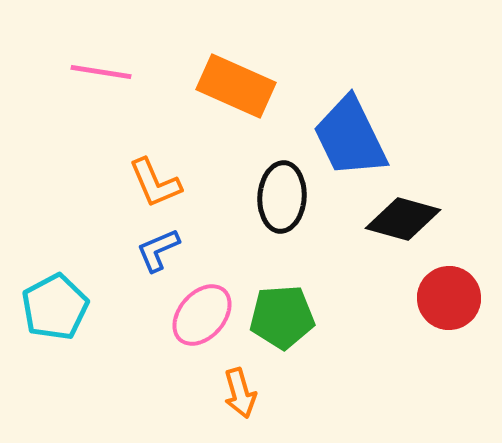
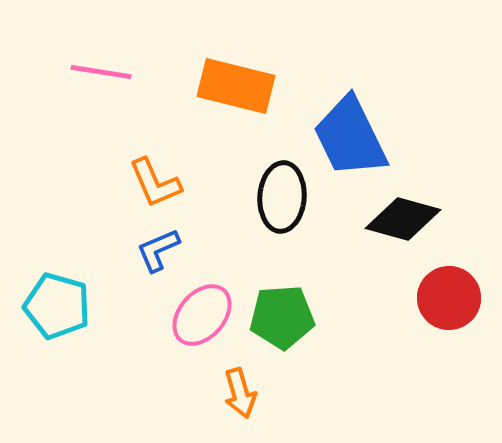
orange rectangle: rotated 10 degrees counterclockwise
cyan pentagon: moved 2 px right, 1 px up; rotated 28 degrees counterclockwise
